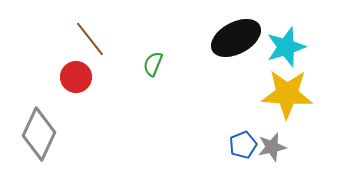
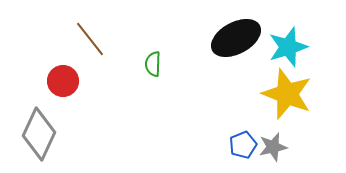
cyan star: moved 2 px right
green semicircle: rotated 20 degrees counterclockwise
red circle: moved 13 px left, 4 px down
yellow star: rotated 18 degrees clockwise
gray star: moved 1 px right
